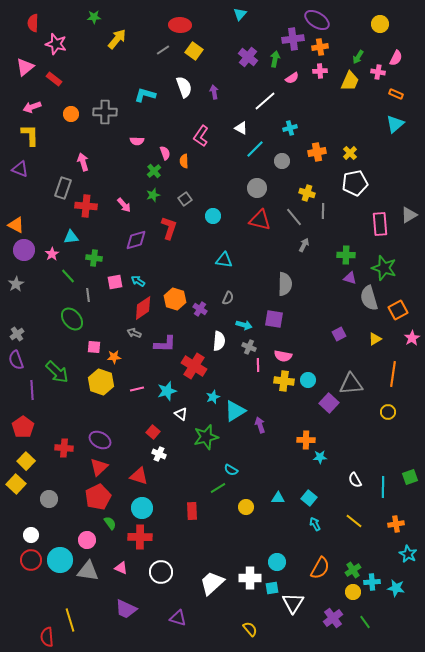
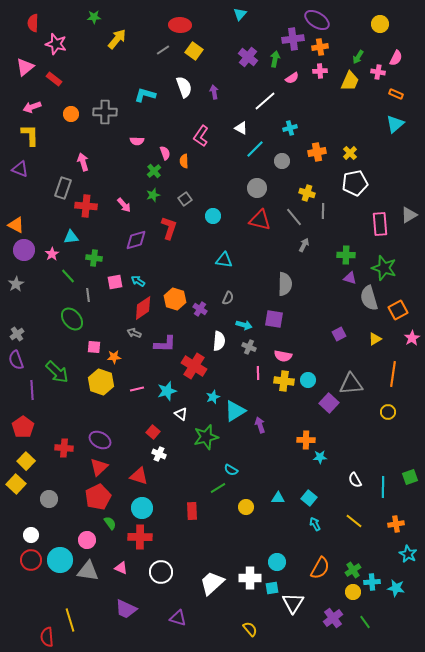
pink line at (258, 365): moved 8 px down
